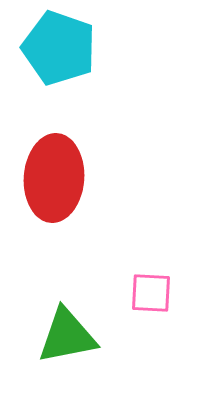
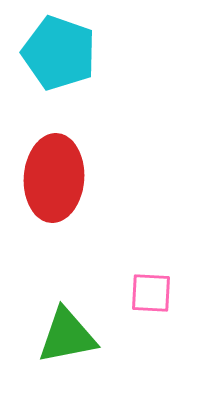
cyan pentagon: moved 5 px down
